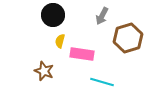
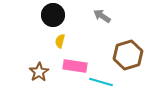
gray arrow: rotated 96 degrees clockwise
brown hexagon: moved 17 px down
pink rectangle: moved 7 px left, 12 px down
brown star: moved 5 px left, 1 px down; rotated 18 degrees clockwise
cyan line: moved 1 px left
